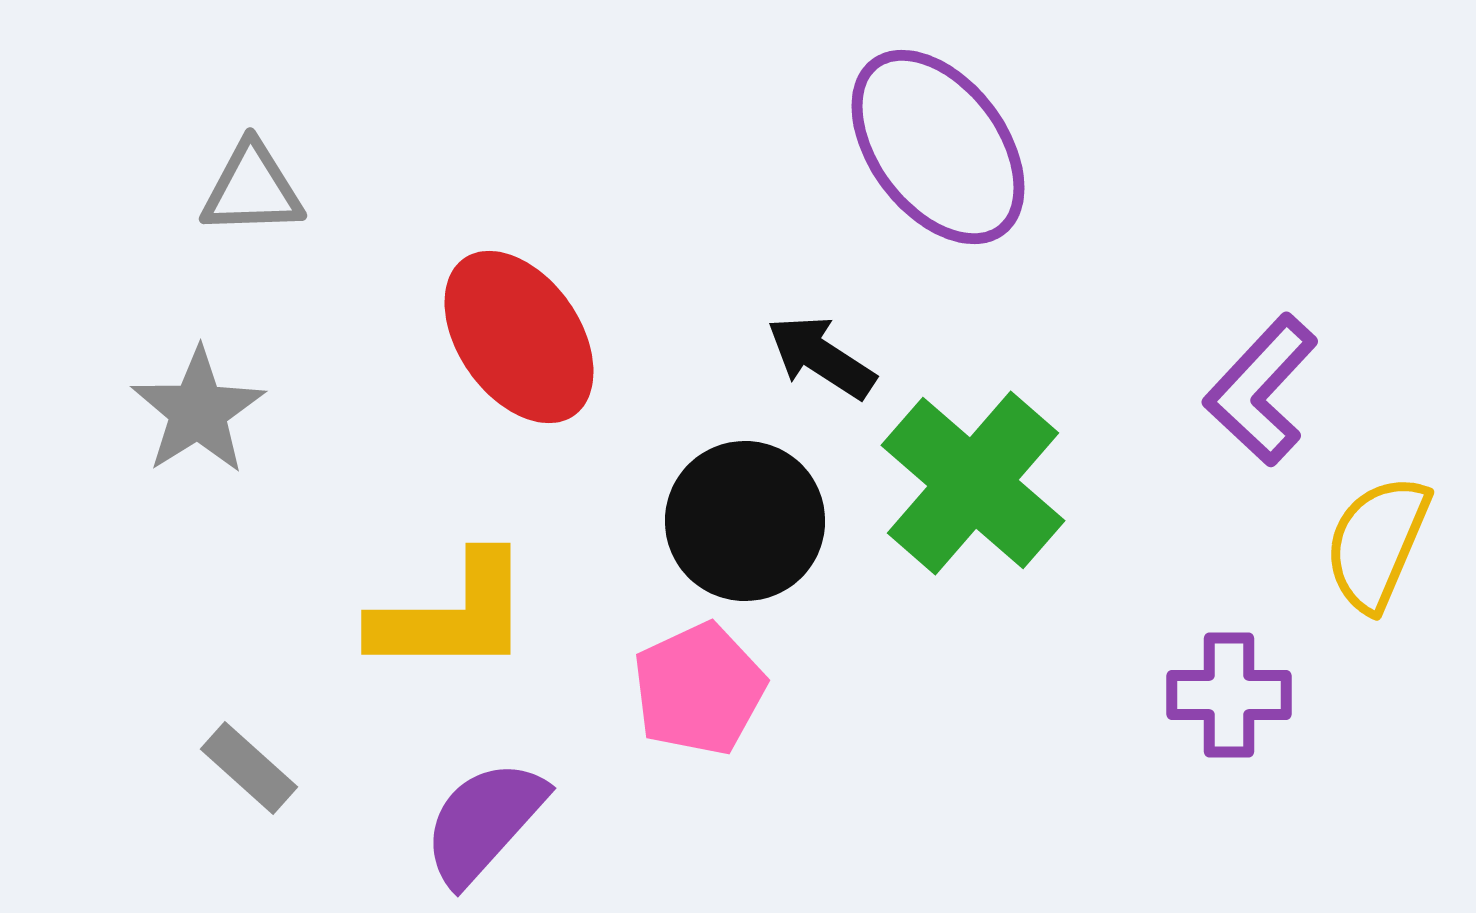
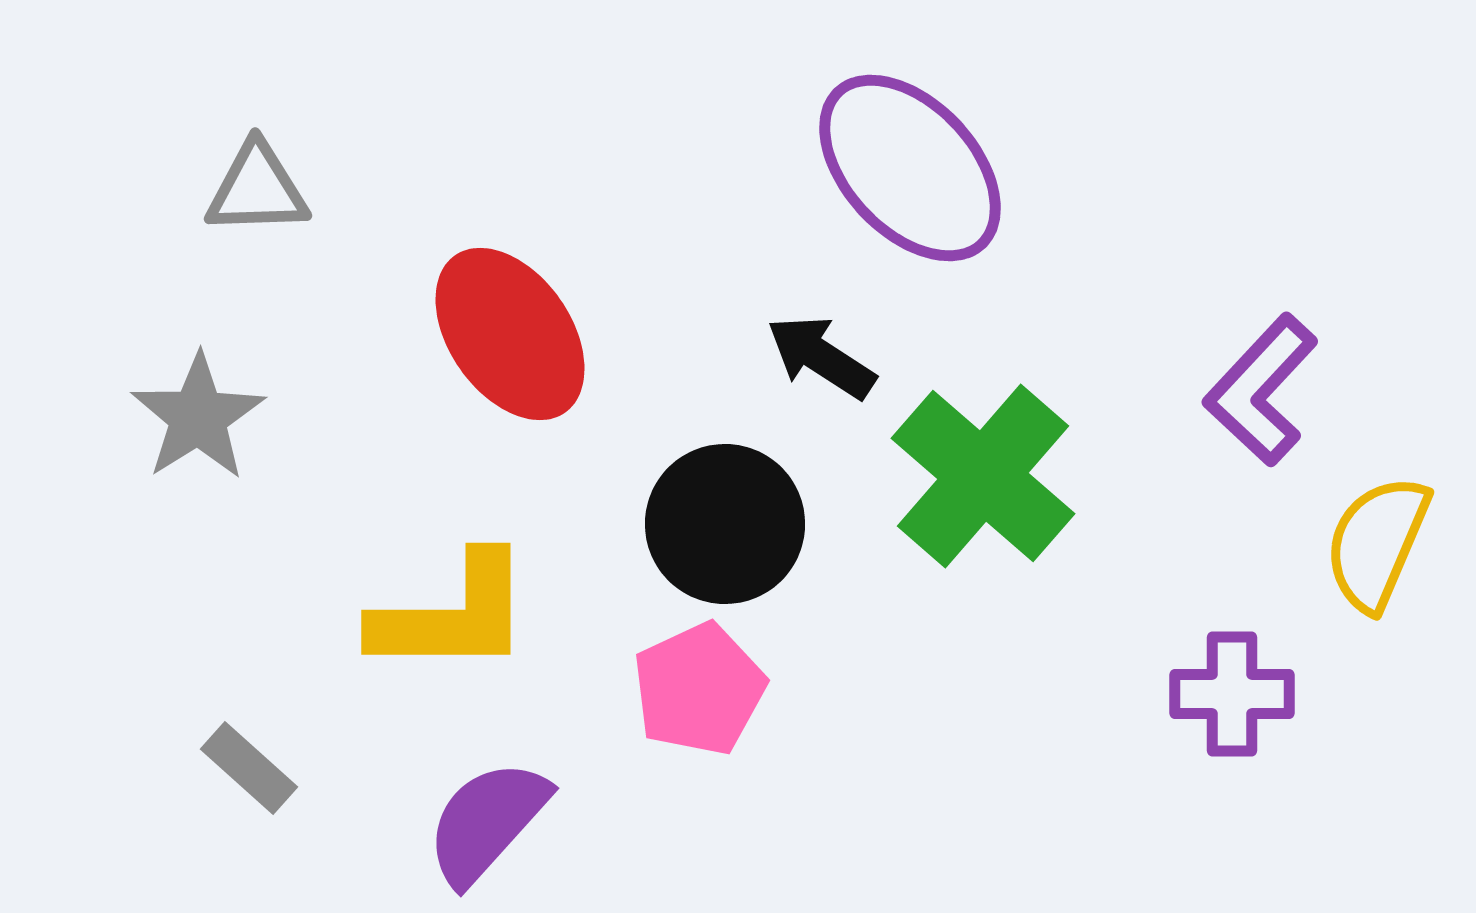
purple ellipse: moved 28 px left, 21 px down; rotated 6 degrees counterclockwise
gray triangle: moved 5 px right
red ellipse: moved 9 px left, 3 px up
gray star: moved 6 px down
green cross: moved 10 px right, 7 px up
black circle: moved 20 px left, 3 px down
purple cross: moved 3 px right, 1 px up
purple semicircle: moved 3 px right
